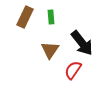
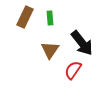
green rectangle: moved 1 px left, 1 px down
